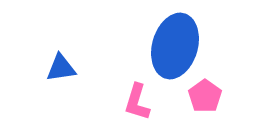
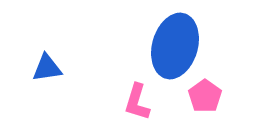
blue triangle: moved 14 px left
